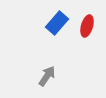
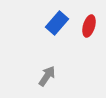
red ellipse: moved 2 px right
